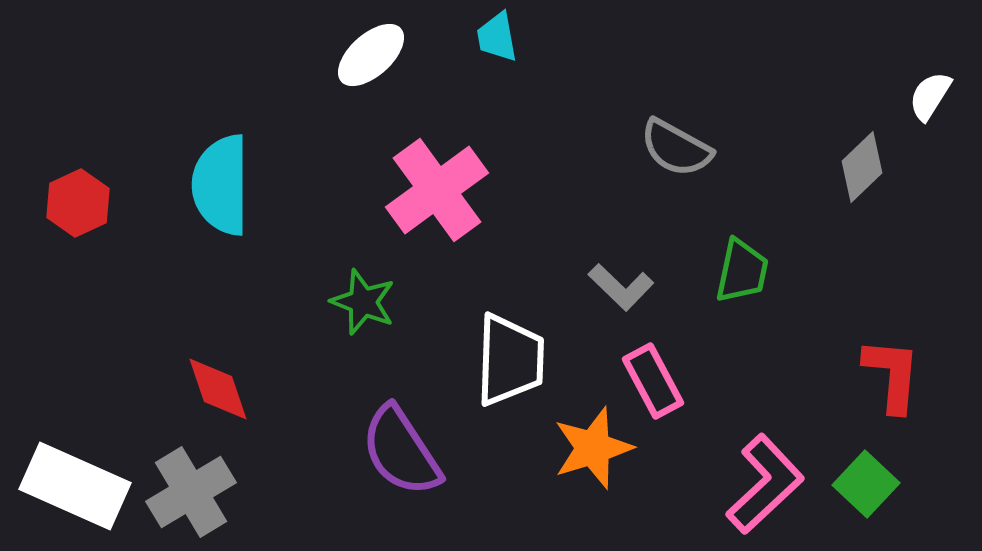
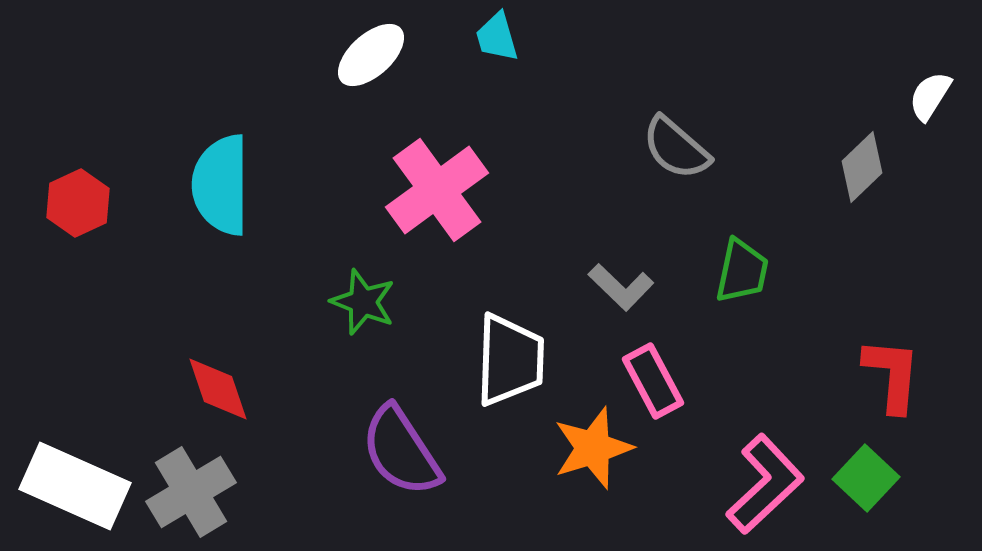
cyan trapezoid: rotated 6 degrees counterclockwise
gray semicircle: rotated 12 degrees clockwise
green square: moved 6 px up
